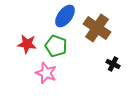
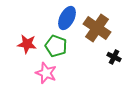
blue ellipse: moved 2 px right, 2 px down; rotated 10 degrees counterclockwise
black cross: moved 1 px right, 7 px up
